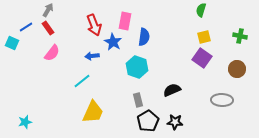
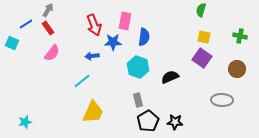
blue line: moved 3 px up
yellow square: rotated 24 degrees clockwise
blue star: rotated 30 degrees counterclockwise
cyan hexagon: moved 1 px right
black semicircle: moved 2 px left, 13 px up
